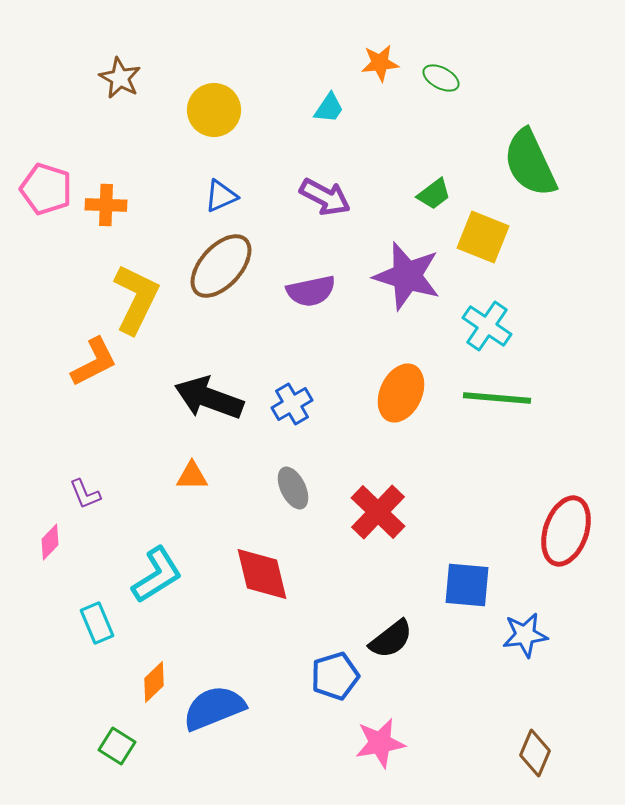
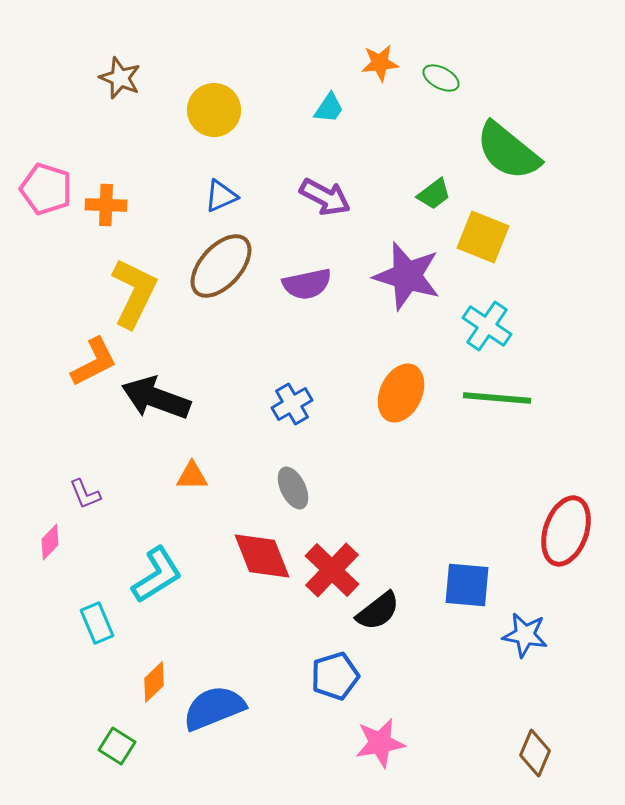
brown star: rotated 6 degrees counterclockwise
green semicircle: moved 22 px left, 12 px up; rotated 26 degrees counterclockwise
purple semicircle: moved 4 px left, 7 px up
yellow L-shape: moved 2 px left, 6 px up
black arrow: moved 53 px left
red cross: moved 46 px left, 58 px down
red diamond: moved 18 px up; rotated 8 degrees counterclockwise
blue star: rotated 18 degrees clockwise
black semicircle: moved 13 px left, 28 px up
